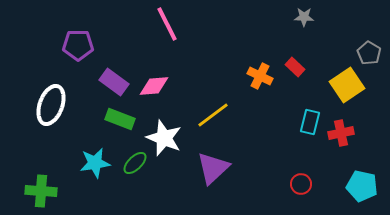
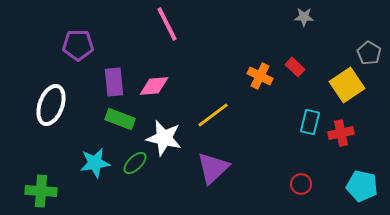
purple rectangle: rotated 48 degrees clockwise
white star: rotated 9 degrees counterclockwise
